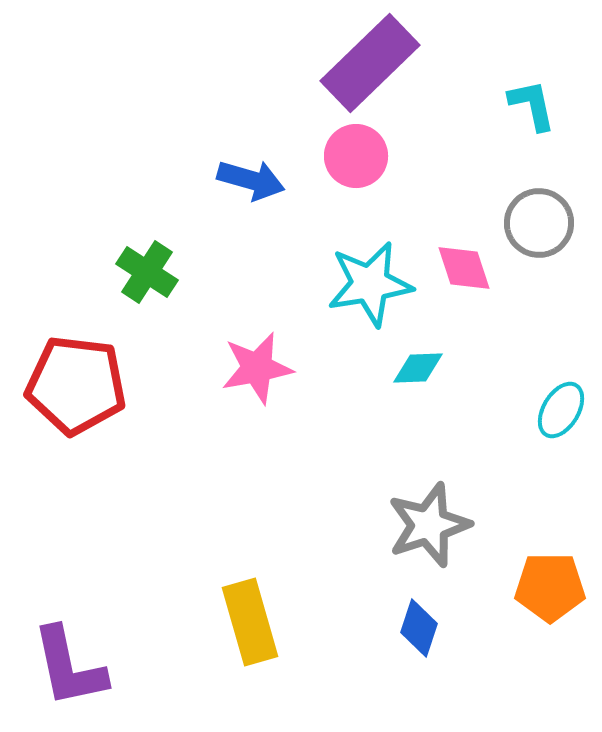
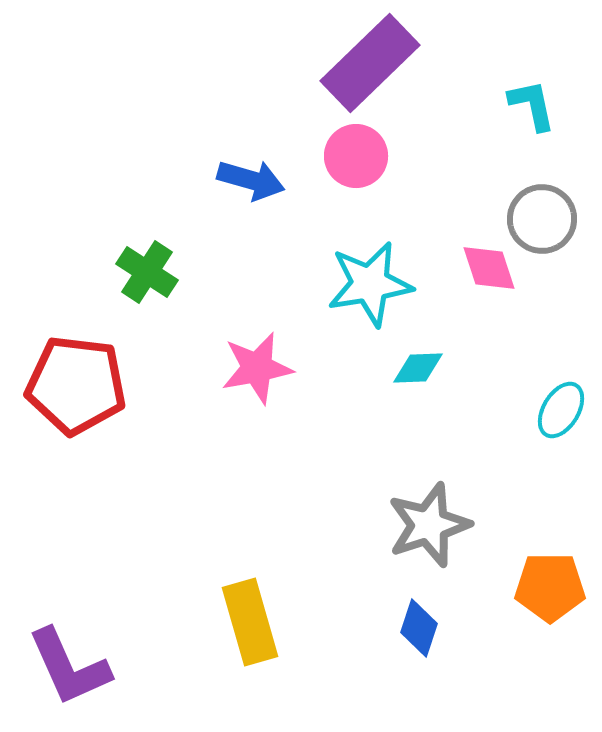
gray circle: moved 3 px right, 4 px up
pink diamond: moved 25 px right
purple L-shape: rotated 12 degrees counterclockwise
